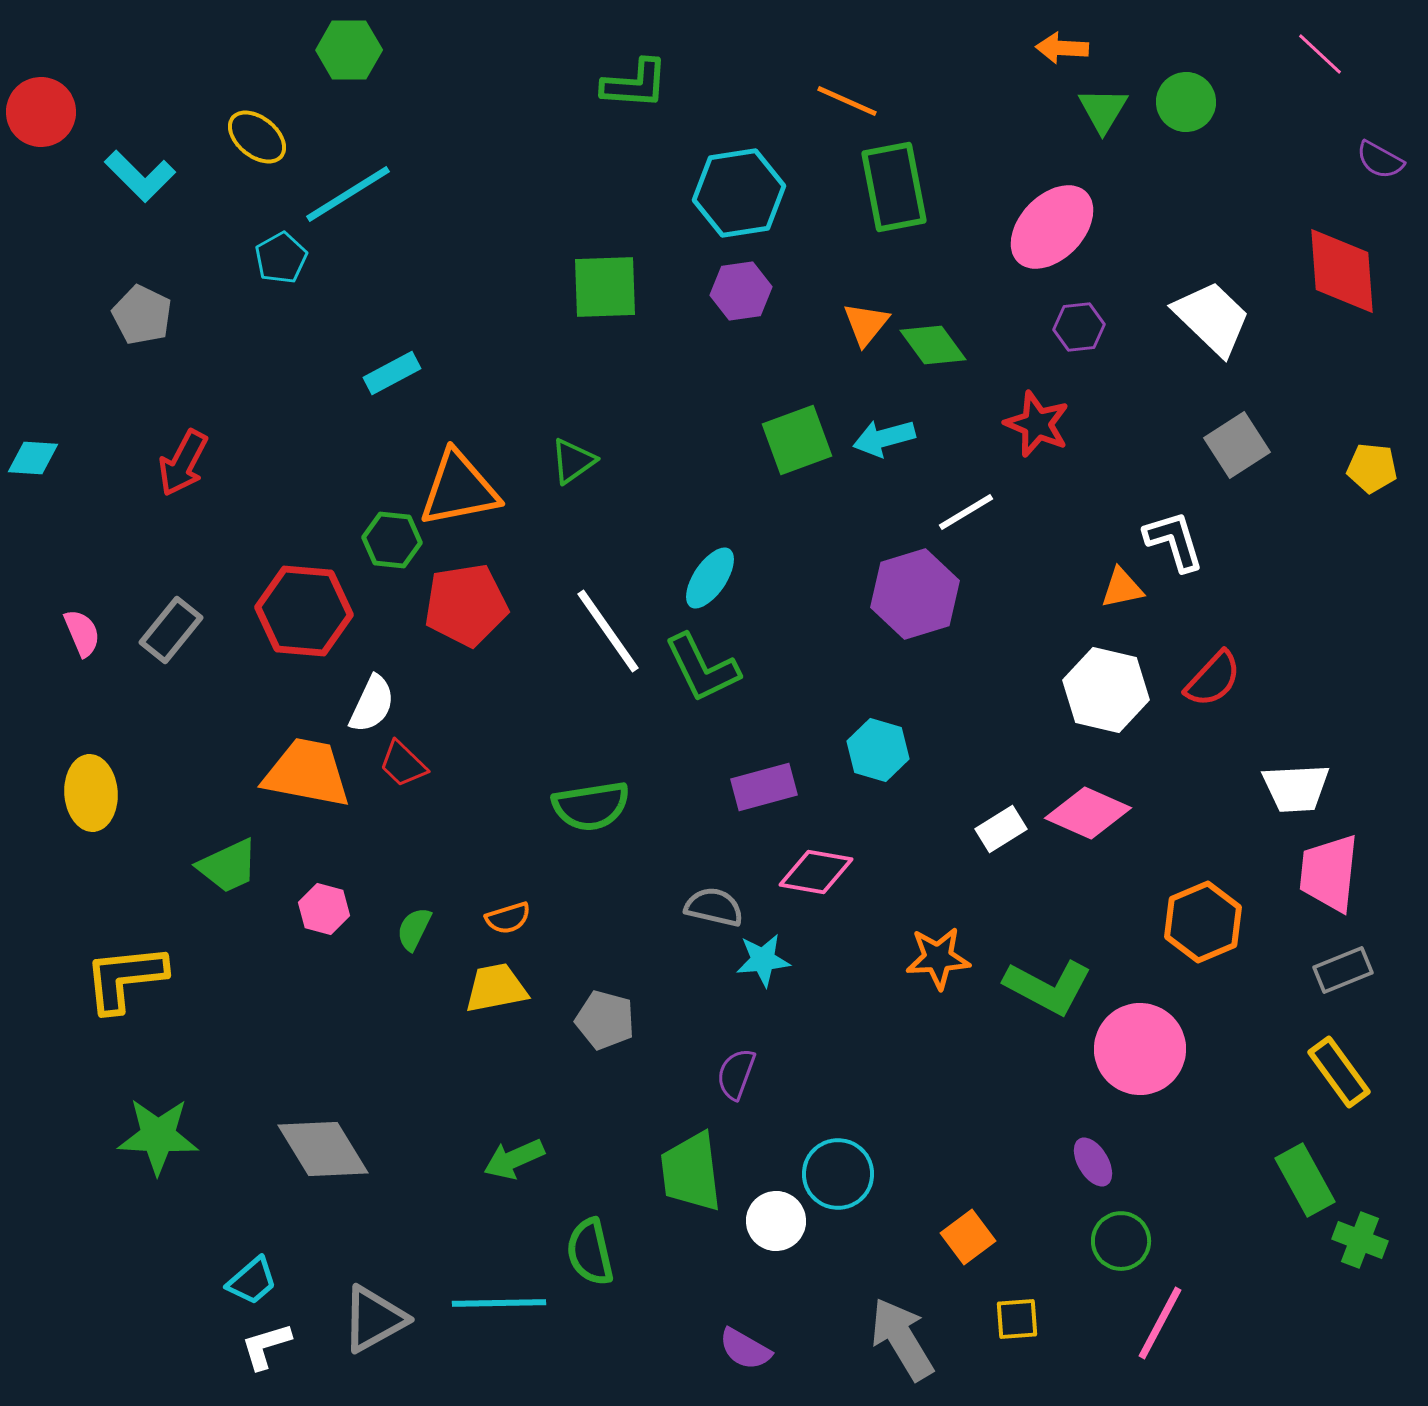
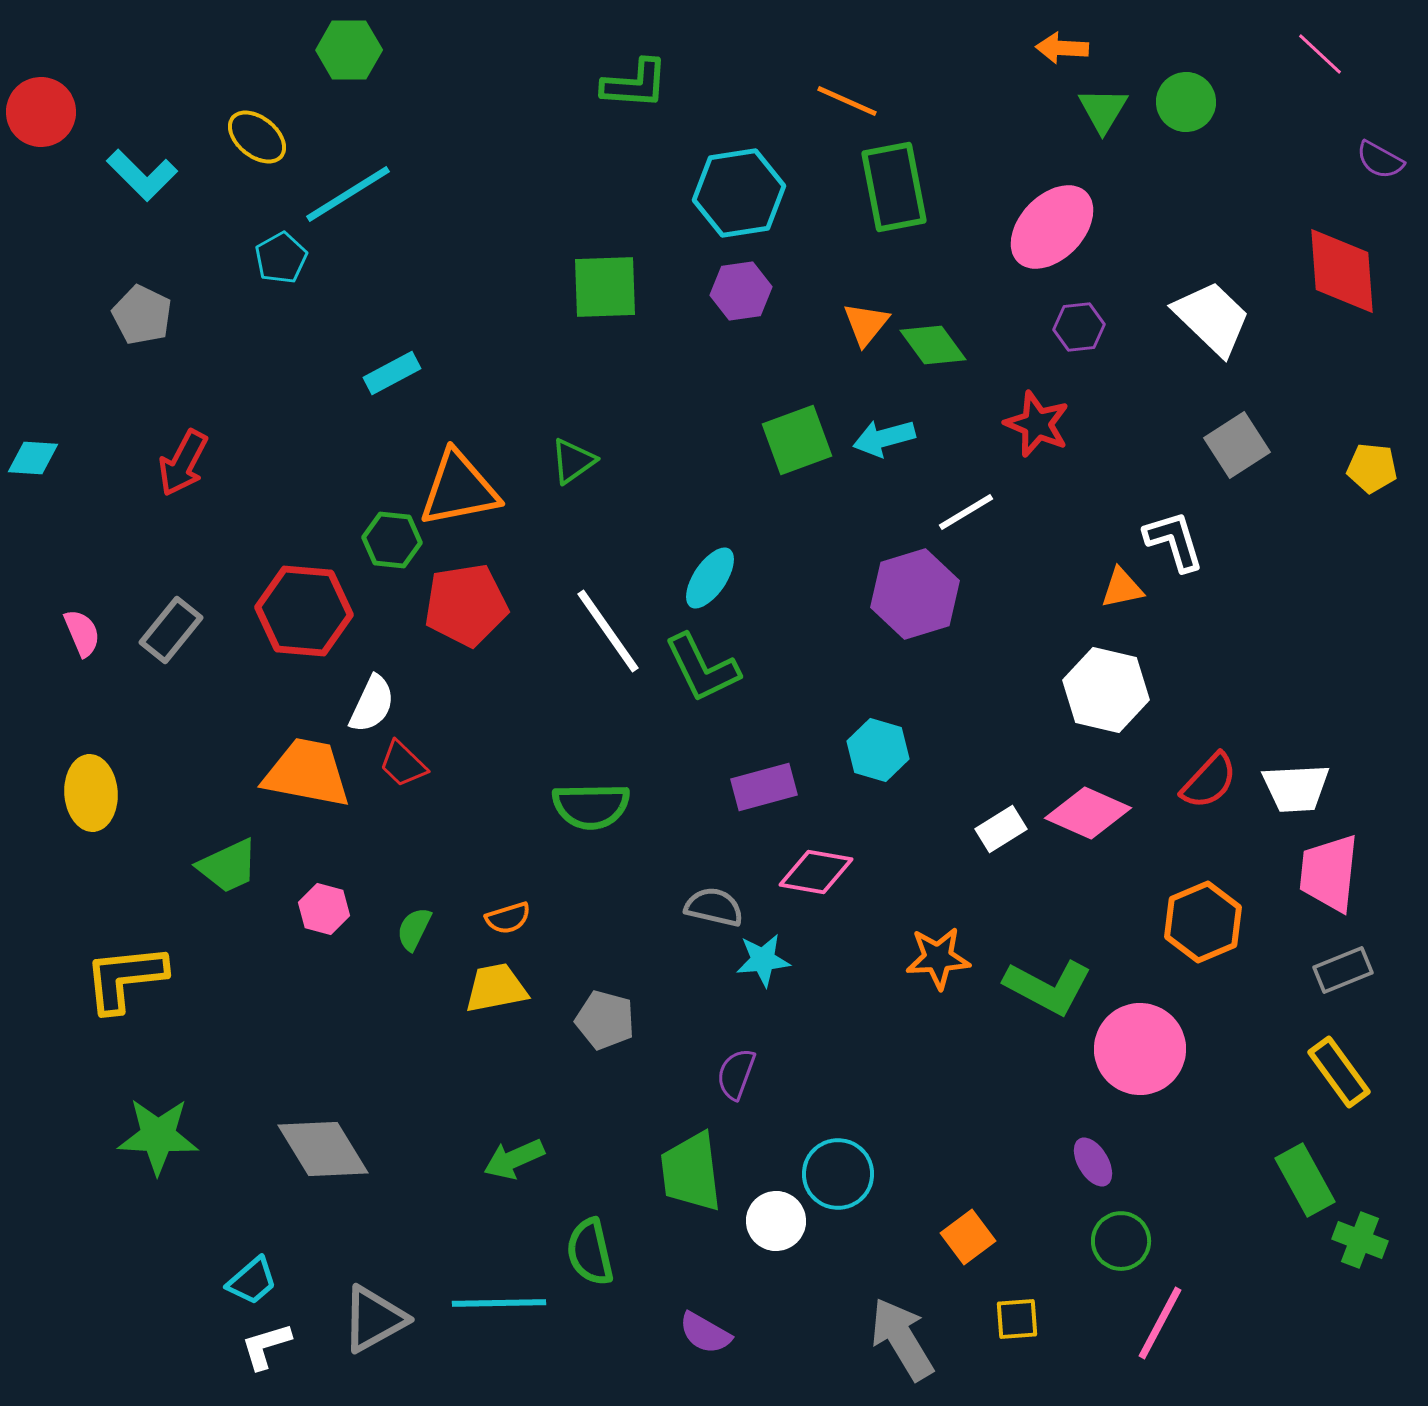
cyan L-shape at (140, 176): moved 2 px right, 1 px up
red semicircle at (1213, 679): moved 4 px left, 102 px down
green semicircle at (591, 806): rotated 8 degrees clockwise
purple semicircle at (745, 1349): moved 40 px left, 16 px up
